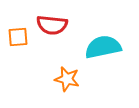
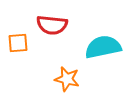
orange square: moved 6 px down
